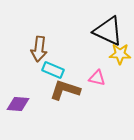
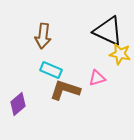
brown arrow: moved 4 px right, 13 px up
yellow star: rotated 10 degrees clockwise
cyan rectangle: moved 2 px left
pink triangle: rotated 30 degrees counterclockwise
purple diamond: rotated 45 degrees counterclockwise
